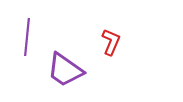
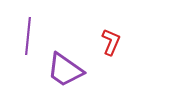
purple line: moved 1 px right, 1 px up
